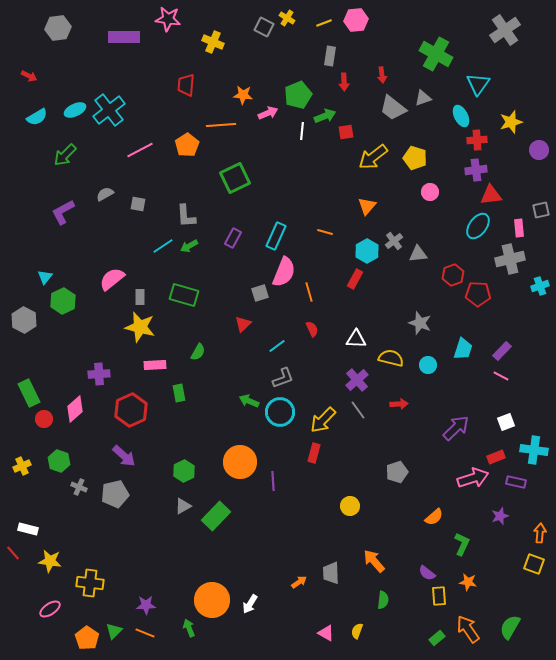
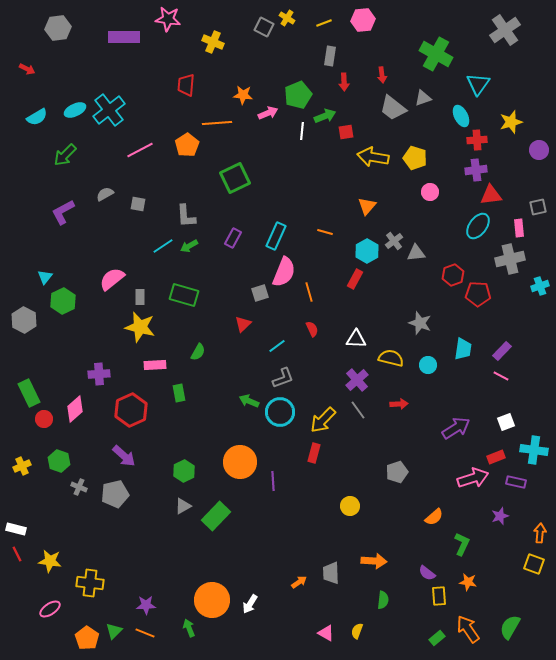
pink hexagon at (356, 20): moved 7 px right
red arrow at (29, 76): moved 2 px left, 7 px up
orange line at (221, 125): moved 4 px left, 2 px up
yellow arrow at (373, 157): rotated 48 degrees clockwise
gray square at (541, 210): moved 3 px left, 3 px up
gray triangle at (418, 254): moved 2 px left, 1 px up
cyan trapezoid at (463, 349): rotated 10 degrees counterclockwise
purple arrow at (456, 428): rotated 12 degrees clockwise
white rectangle at (28, 529): moved 12 px left
red line at (13, 553): moved 4 px right, 1 px down; rotated 14 degrees clockwise
orange arrow at (374, 561): rotated 135 degrees clockwise
